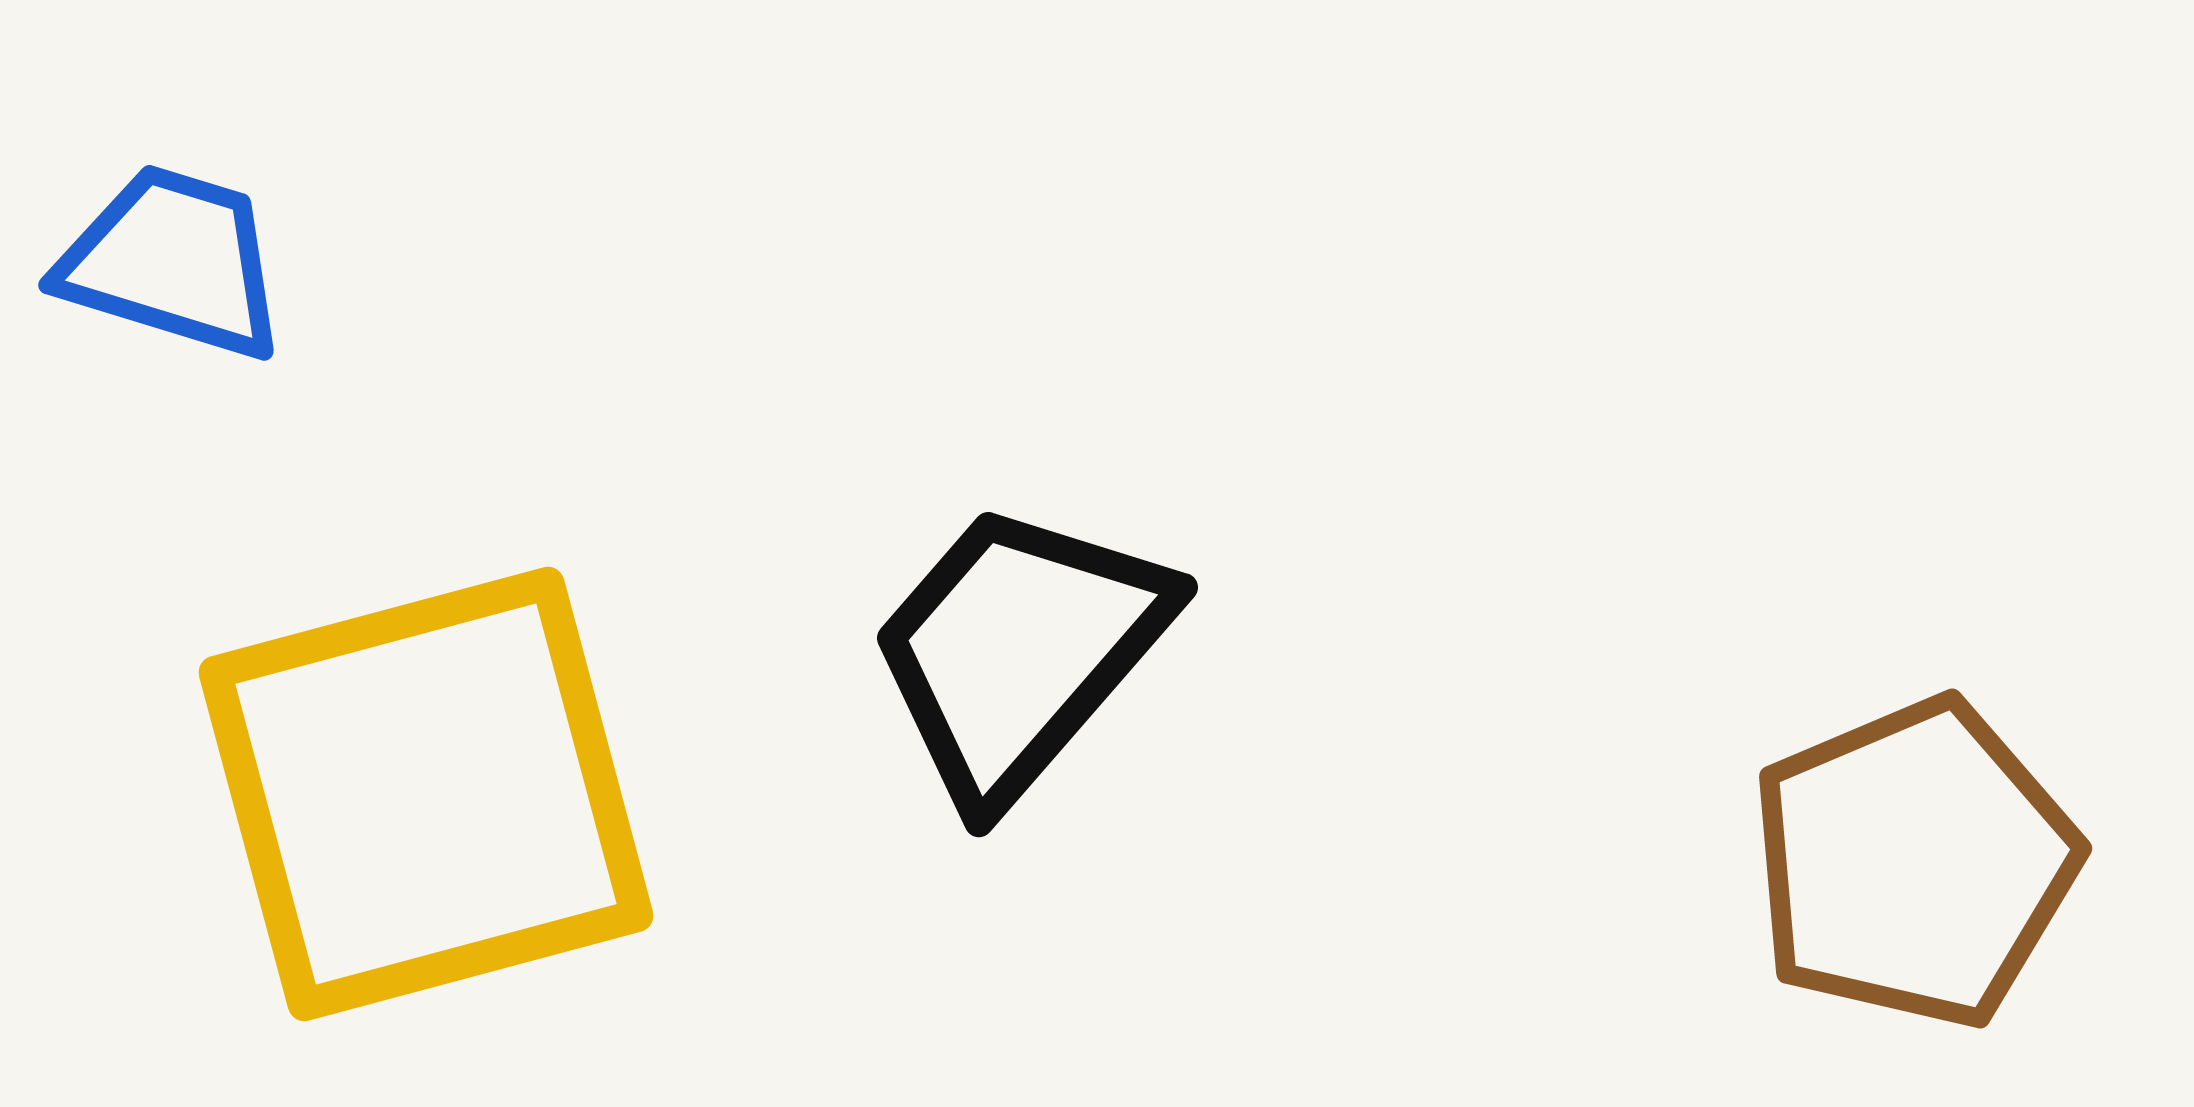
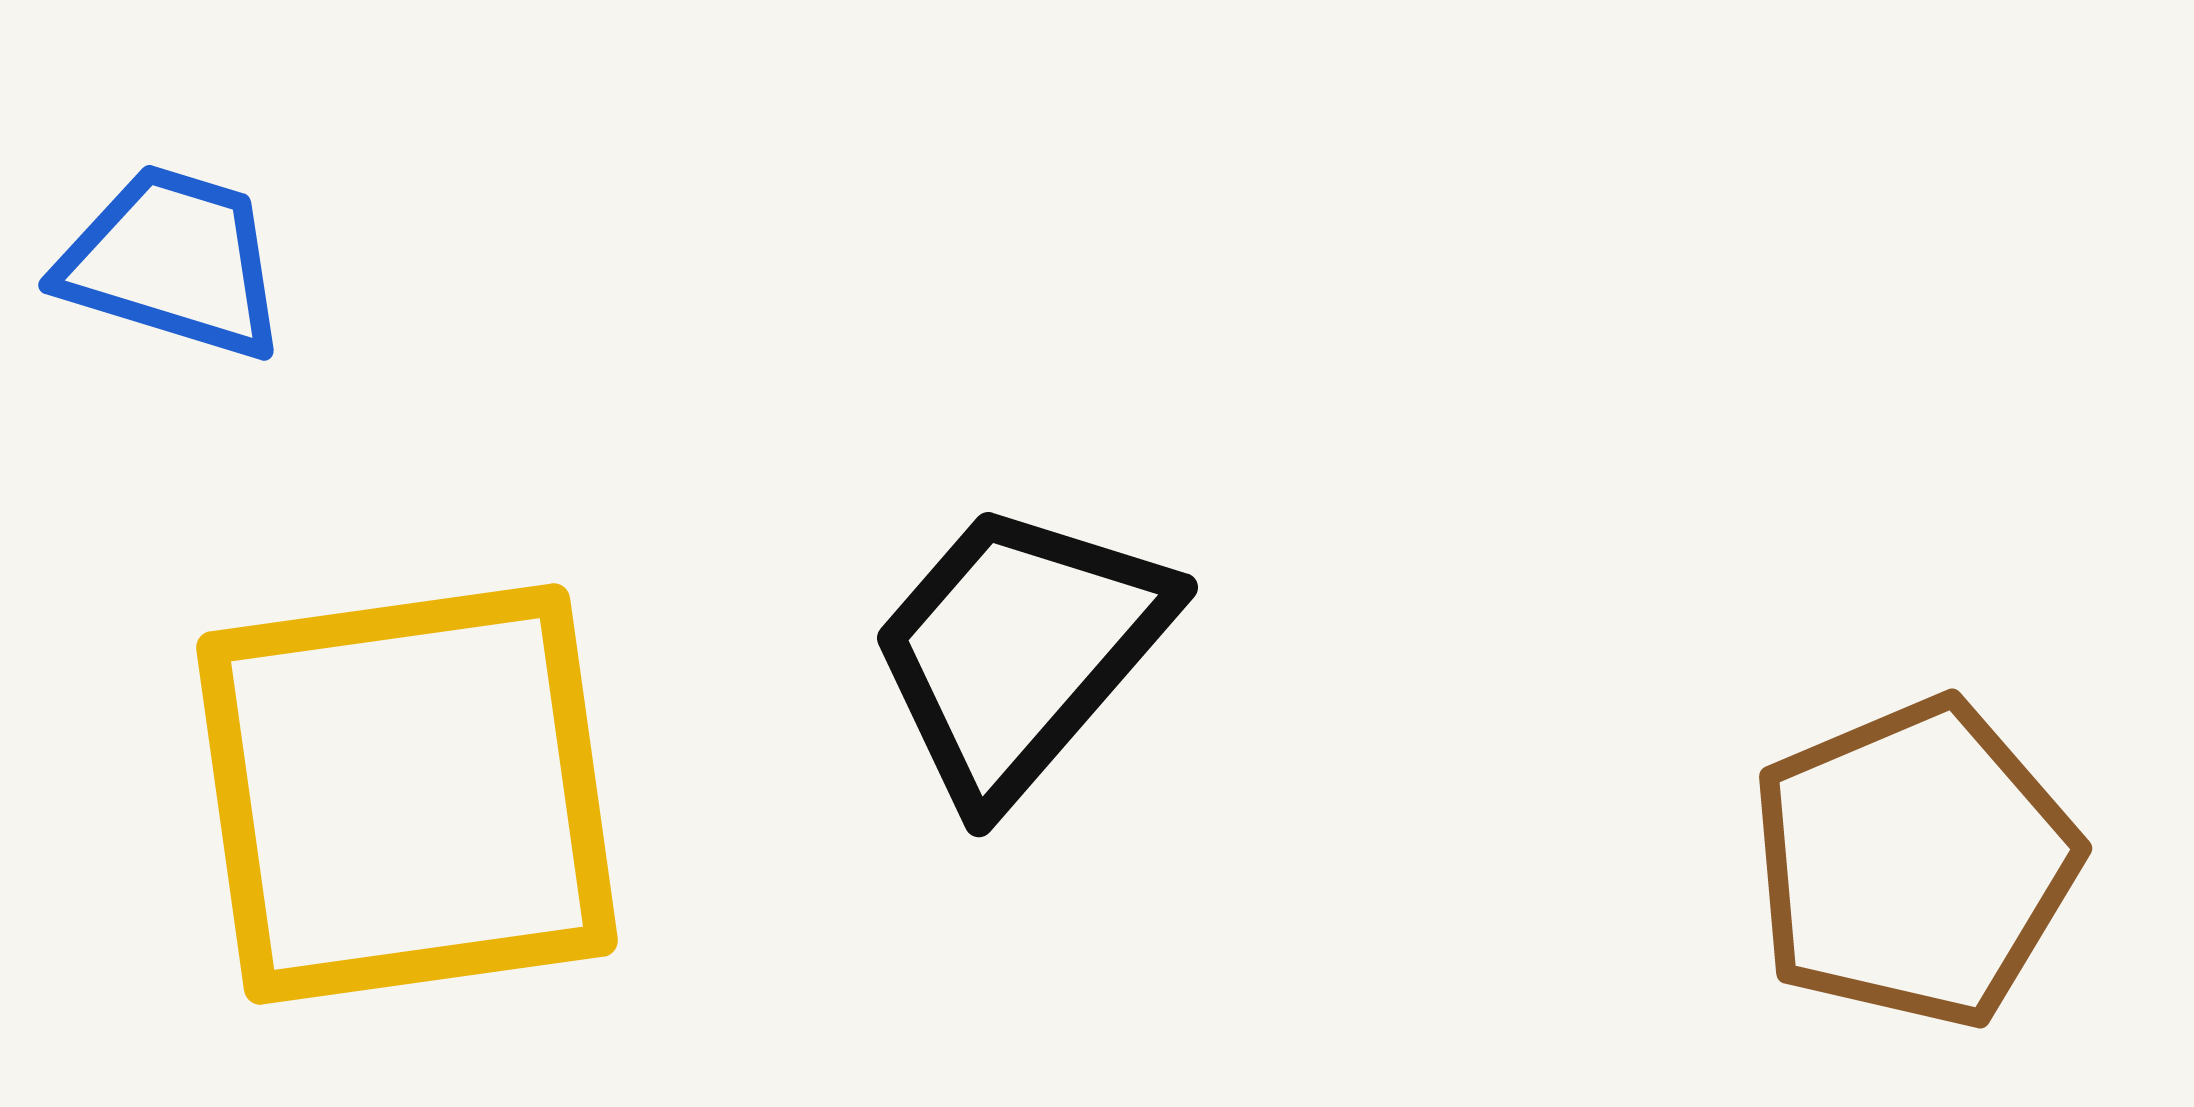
yellow square: moved 19 px left; rotated 7 degrees clockwise
